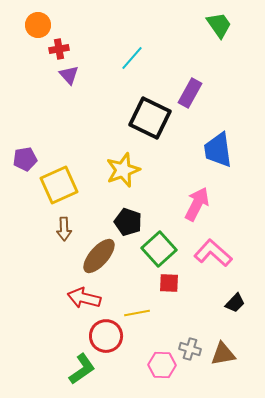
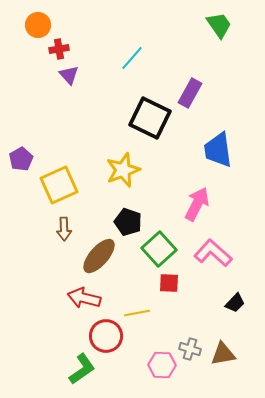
purple pentagon: moved 4 px left; rotated 20 degrees counterclockwise
